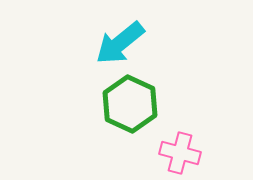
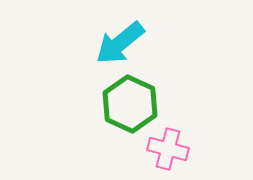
pink cross: moved 12 px left, 4 px up
